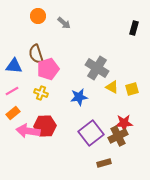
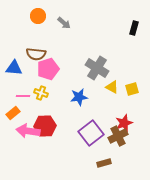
brown semicircle: rotated 66 degrees counterclockwise
blue triangle: moved 2 px down
pink line: moved 11 px right, 5 px down; rotated 32 degrees clockwise
red star: rotated 18 degrees counterclockwise
